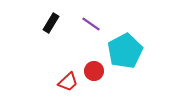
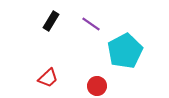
black rectangle: moved 2 px up
red circle: moved 3 px right, 15 px down
red trapezoid: moved 20 px left, 4 px up
